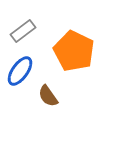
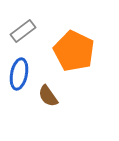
blue ellipse: moved 1 px left, 3 px down; rotated 24 degrees counterclockwise
